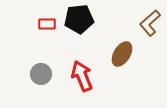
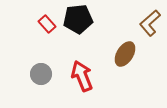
black pentagon: moved 1 px left
red rectangle: rotated 48 degrees clockwise
brown ellipse: moved 3 px right
